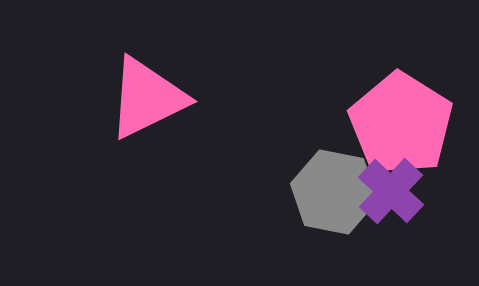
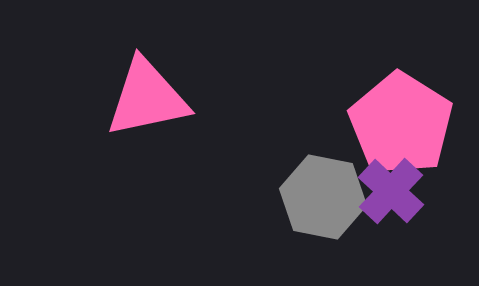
pink triangle: rotated 14 degrees clockwise
gray hexagon: moved 11 px left, 5 px down
